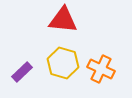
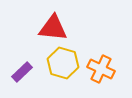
red triangle: moved 10 px left, 8 px down
